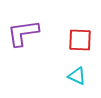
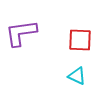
purple L-shape: moved 2 px left
